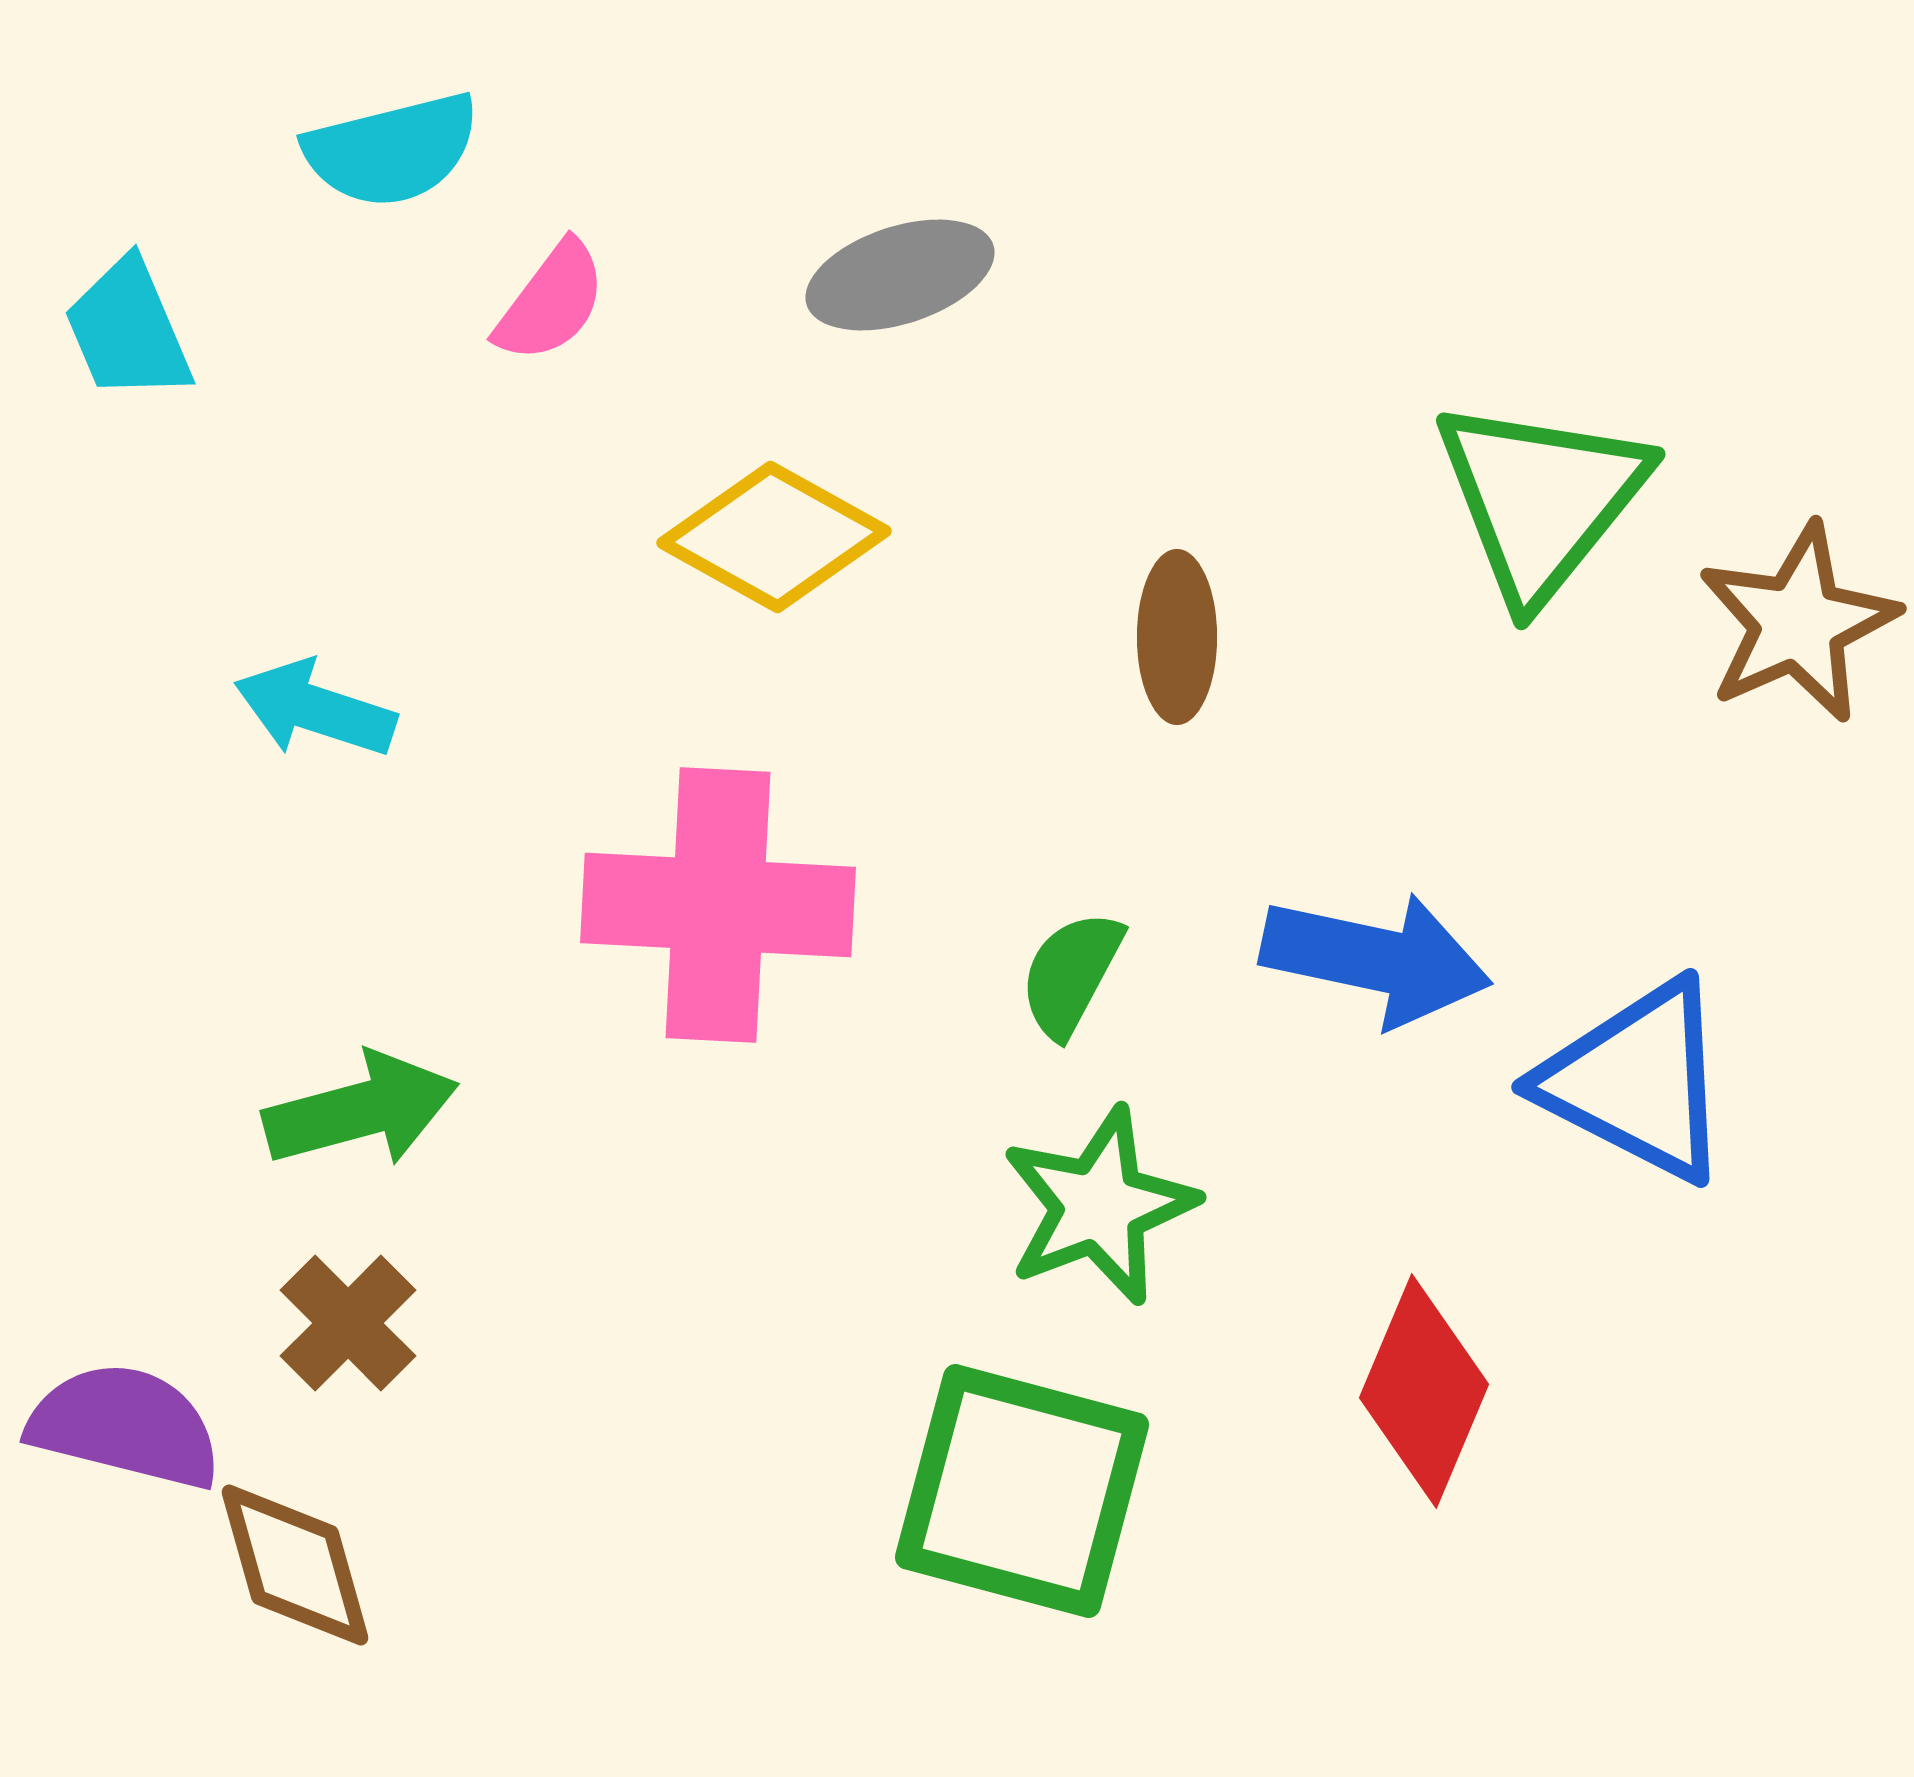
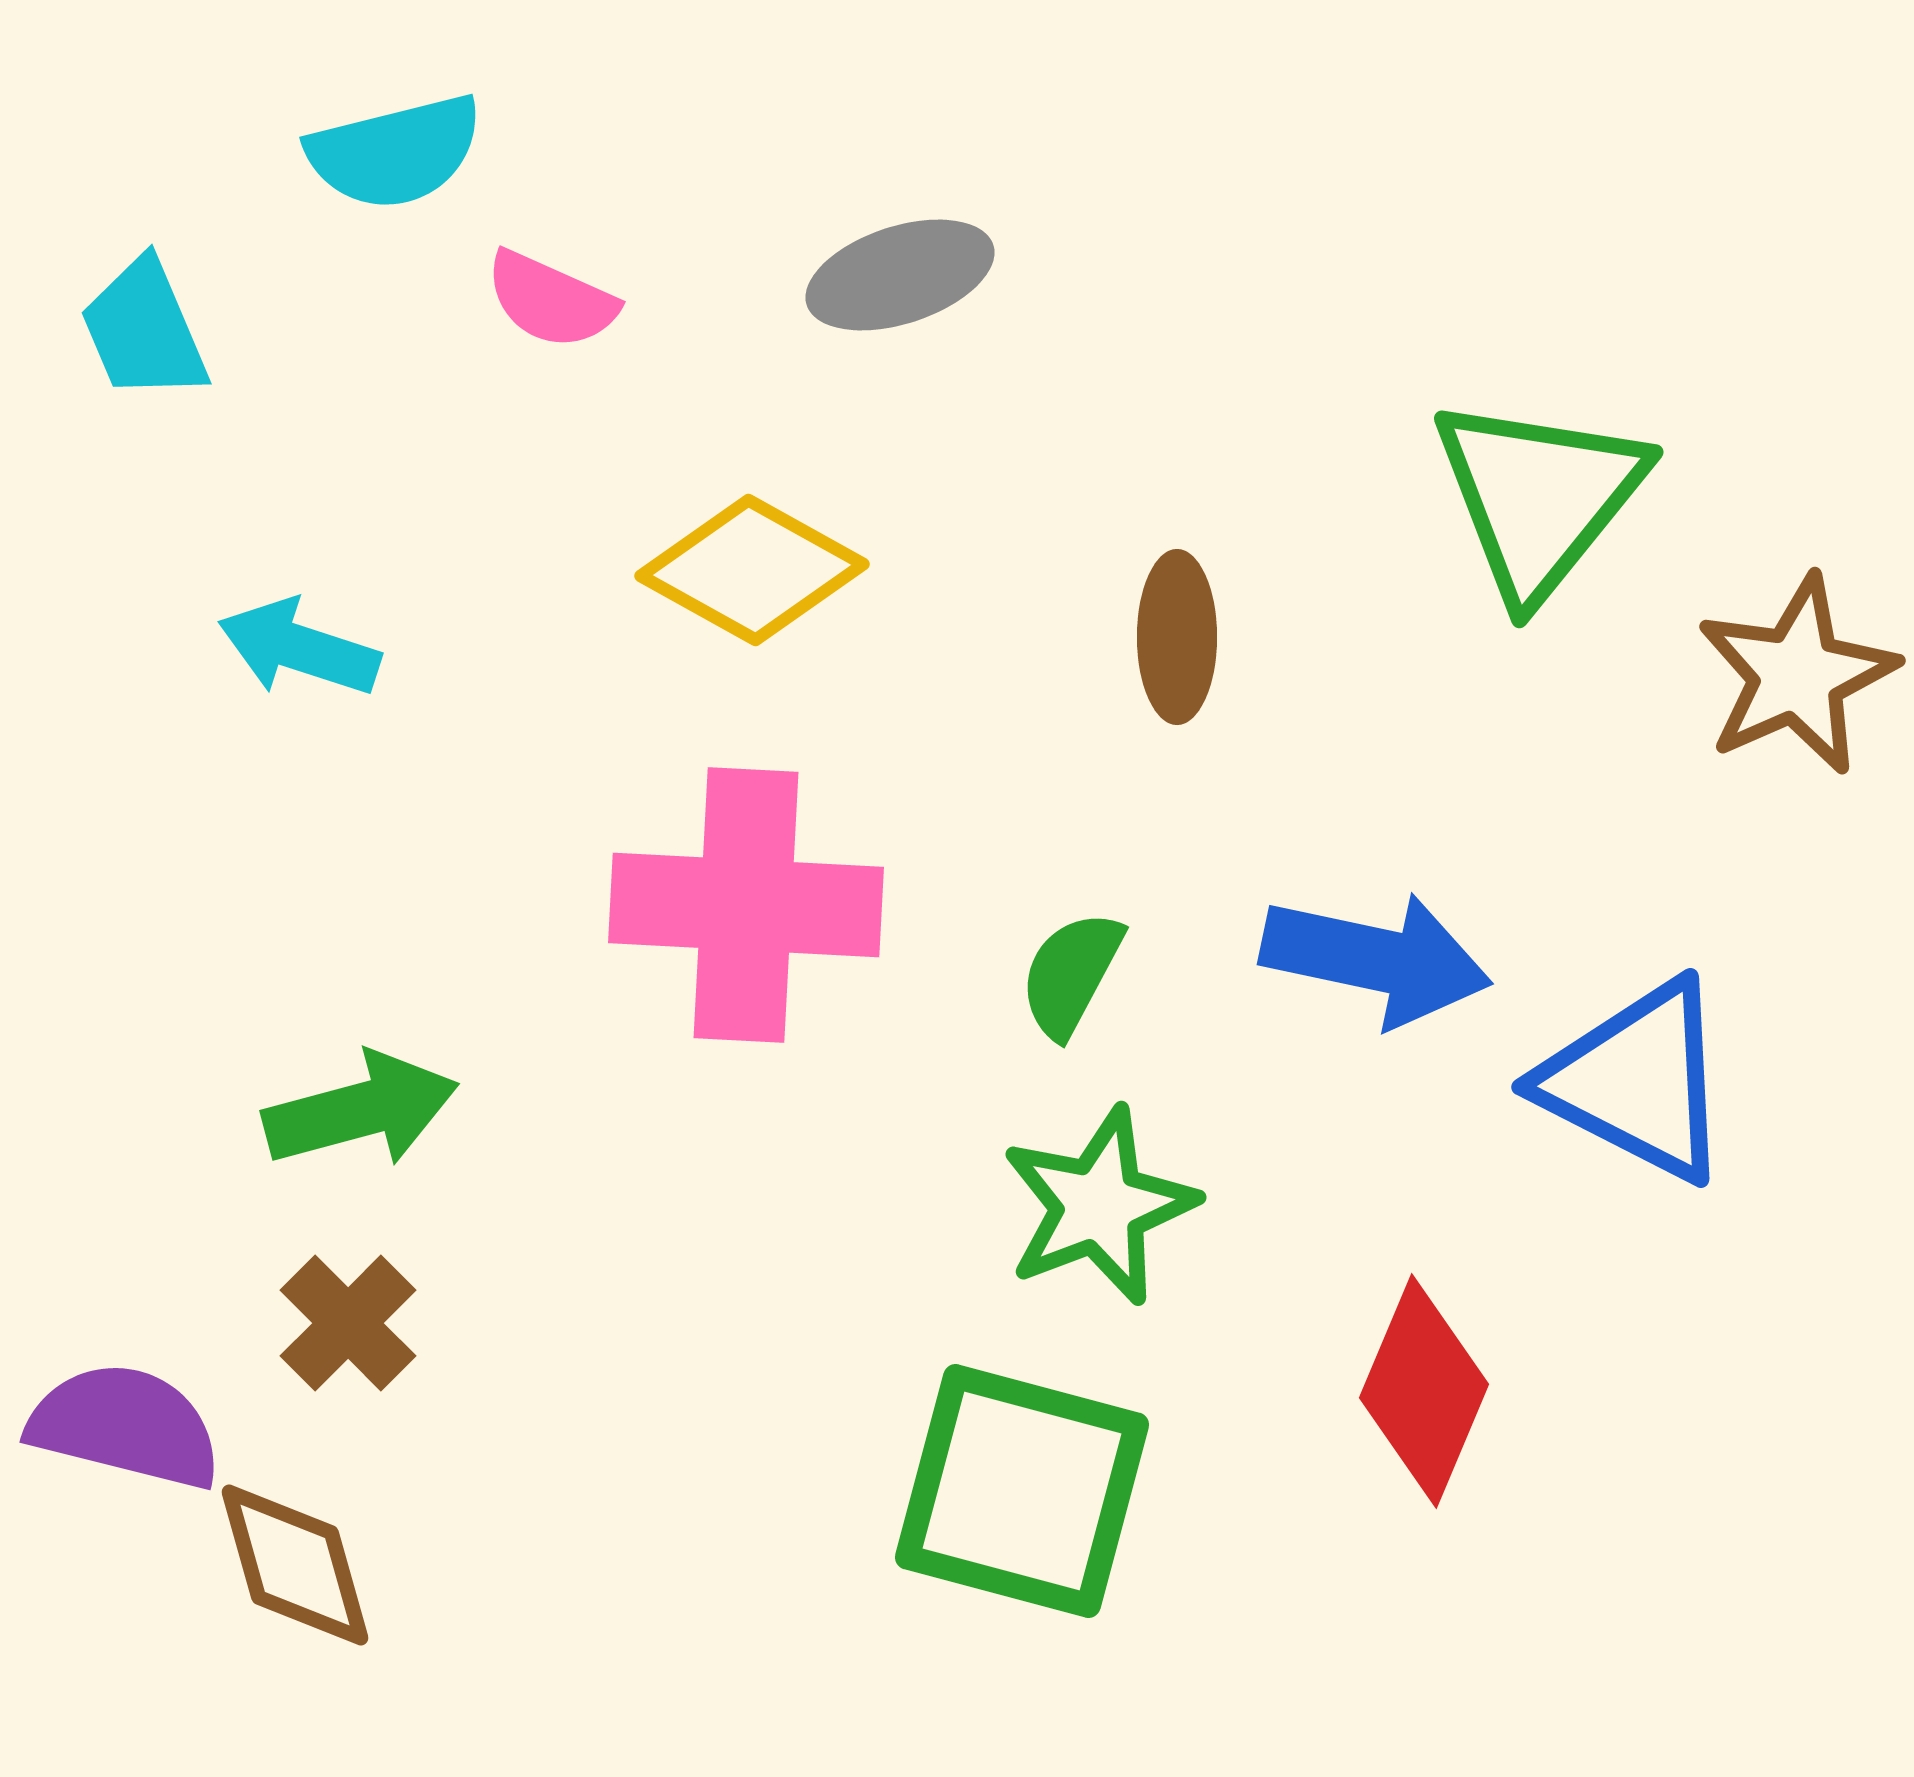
cyan semicircle: moved 3 px right, 2 px down
pink semicircle: moved 2 px up; rotated 77 degrees clockwise
cyan trapezoid: moved 16 px right
green triangle: moved 2 px left, 2 px up
yellow diamond: moved 22 px left, 33 px down
brown star: moved 1 px left, 52 px down
cyan arrow: moved 16 px left, 61 px up
pink cross: moved 28 px right
